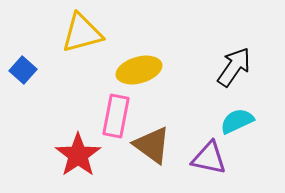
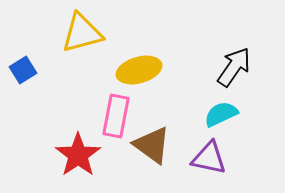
blue square: rotated 16 degrees clockwise
cyan semicircle: moved 16 px left, 7 px up
